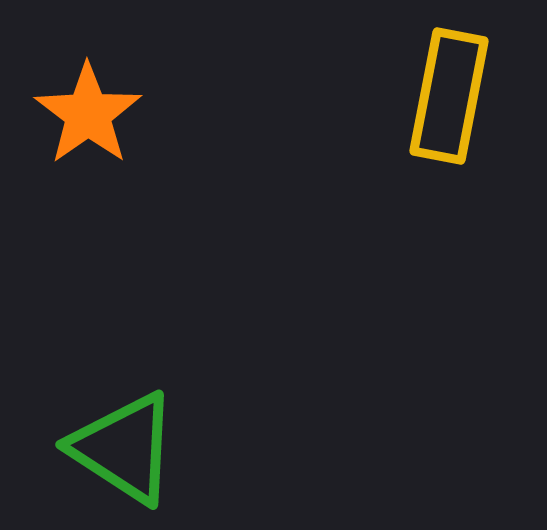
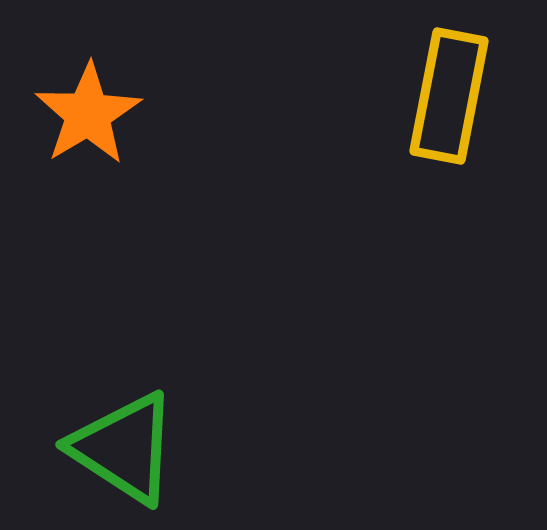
orange star: rotated 4 degrees clockwise
